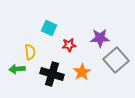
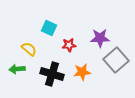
yellow semicircle: moved 1 px left, 3 px up; rotated 42 degrees counterclockwise
orange star: rotated 24 degrees clockwise
